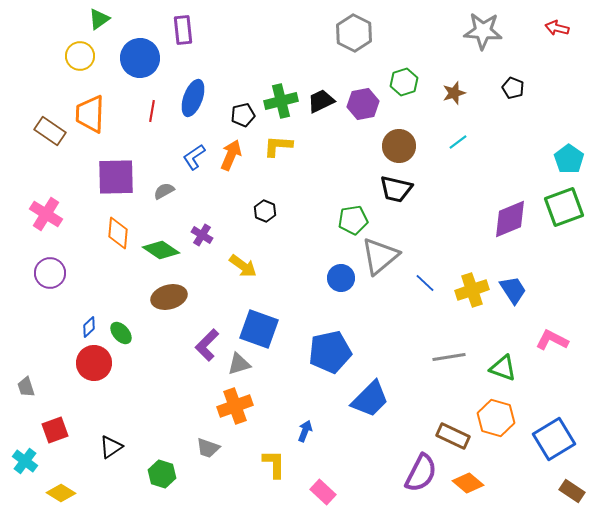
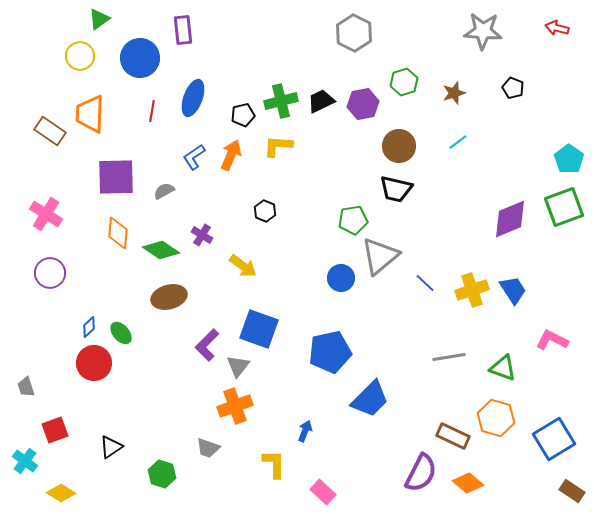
gray triangle at (239, 364): moved 1 px left, 2 px down; rotated 35 degrees counterclockwise
